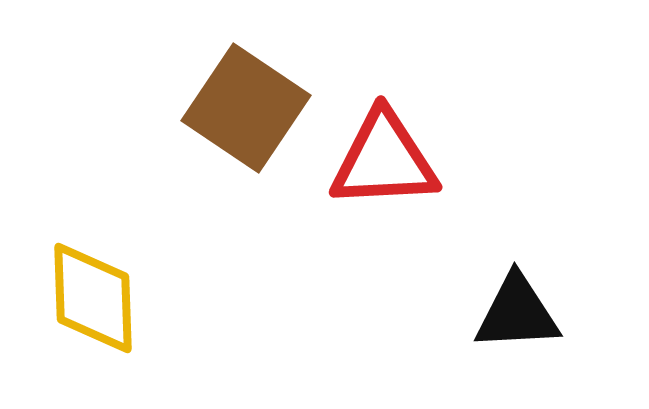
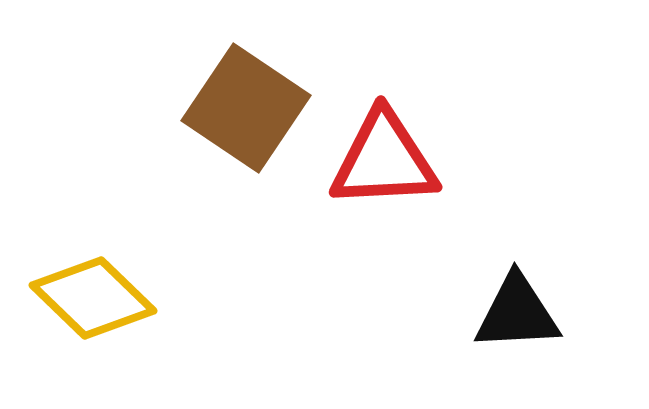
yellow diamond: rotated 44 degrees counterclockwise
